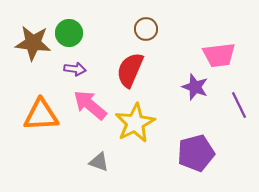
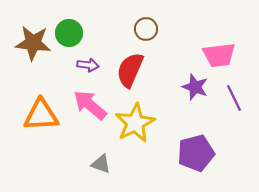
purple arrow: moved 13 px right, 4 px up
purple line: moved 5 px left, 7 px up
gray triangle: moved 2 px right, 2 px down
